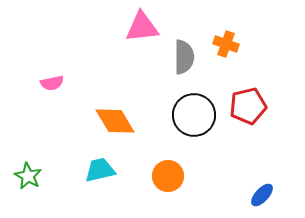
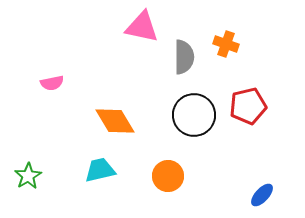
pink triangle: rotated 18 degrees clockwise
green star: rotated 12 degrees clockwise
